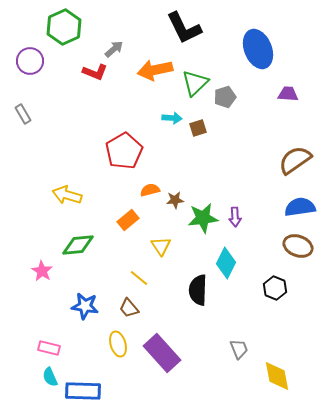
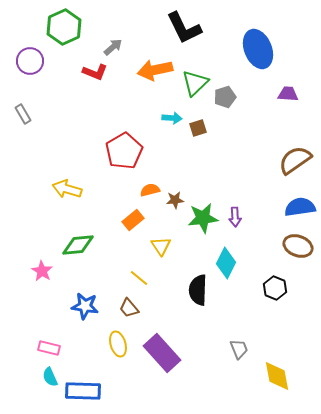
gray arrow: moved 1 px left, 2 px up
yellow arrow: moved 6 px up
orange rectangle: moved 5 px right
